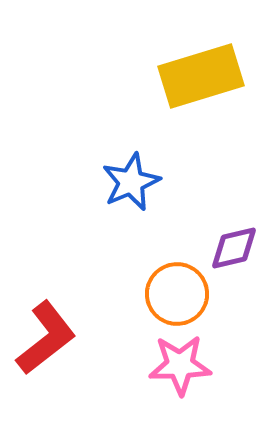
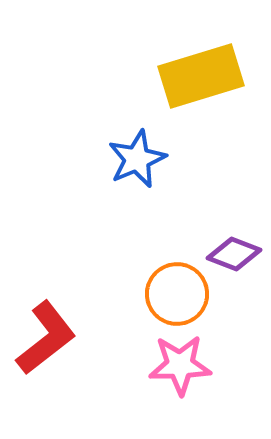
blue star: moved 6 px right, 23 px up
purple diamond: moved 6 px down; rotated 34 degrees clockwise
